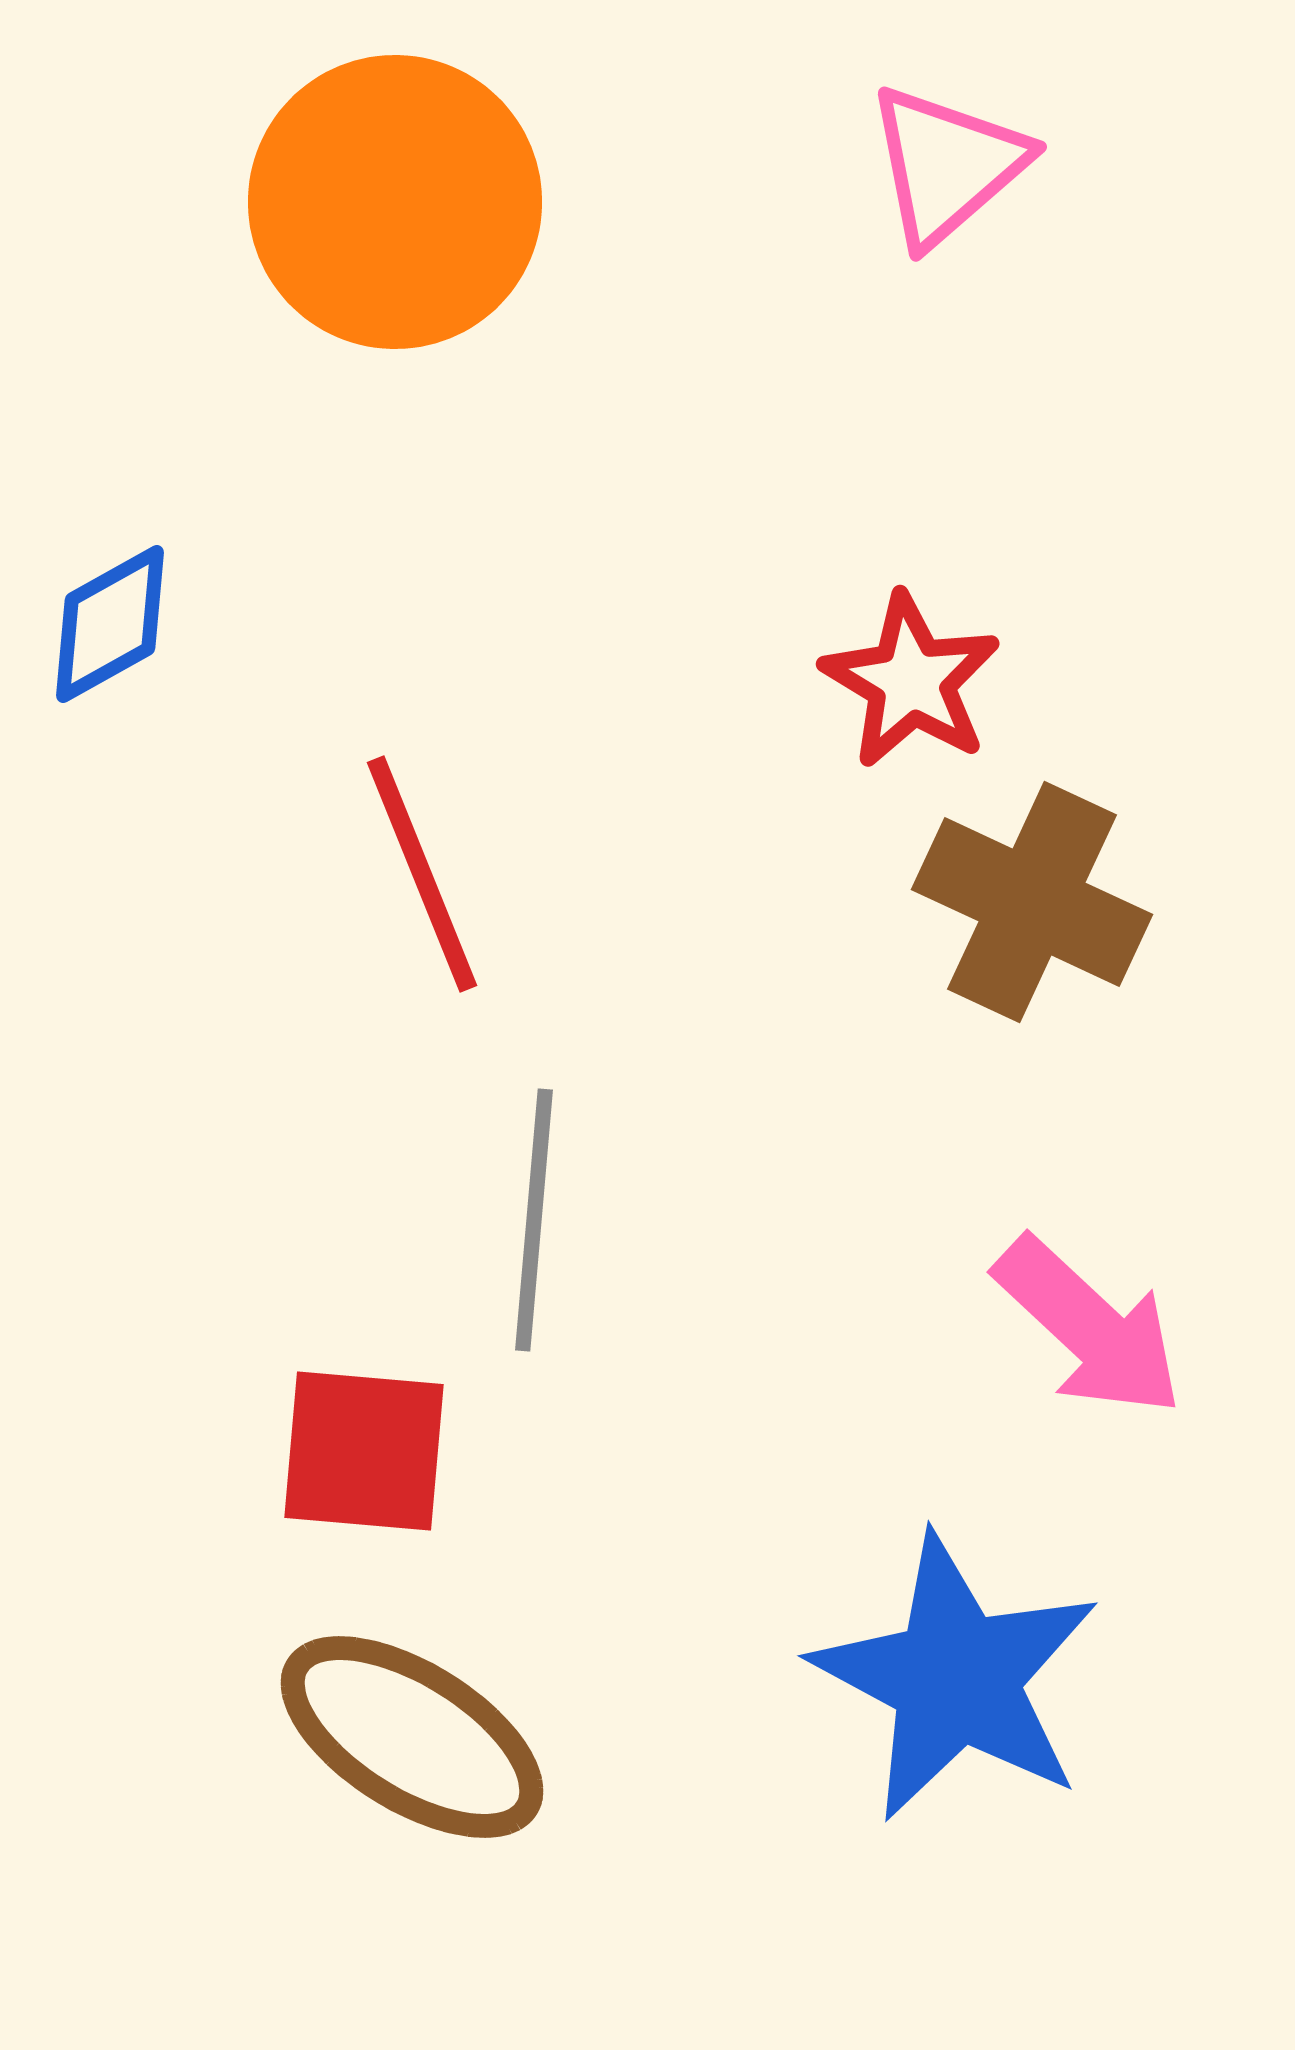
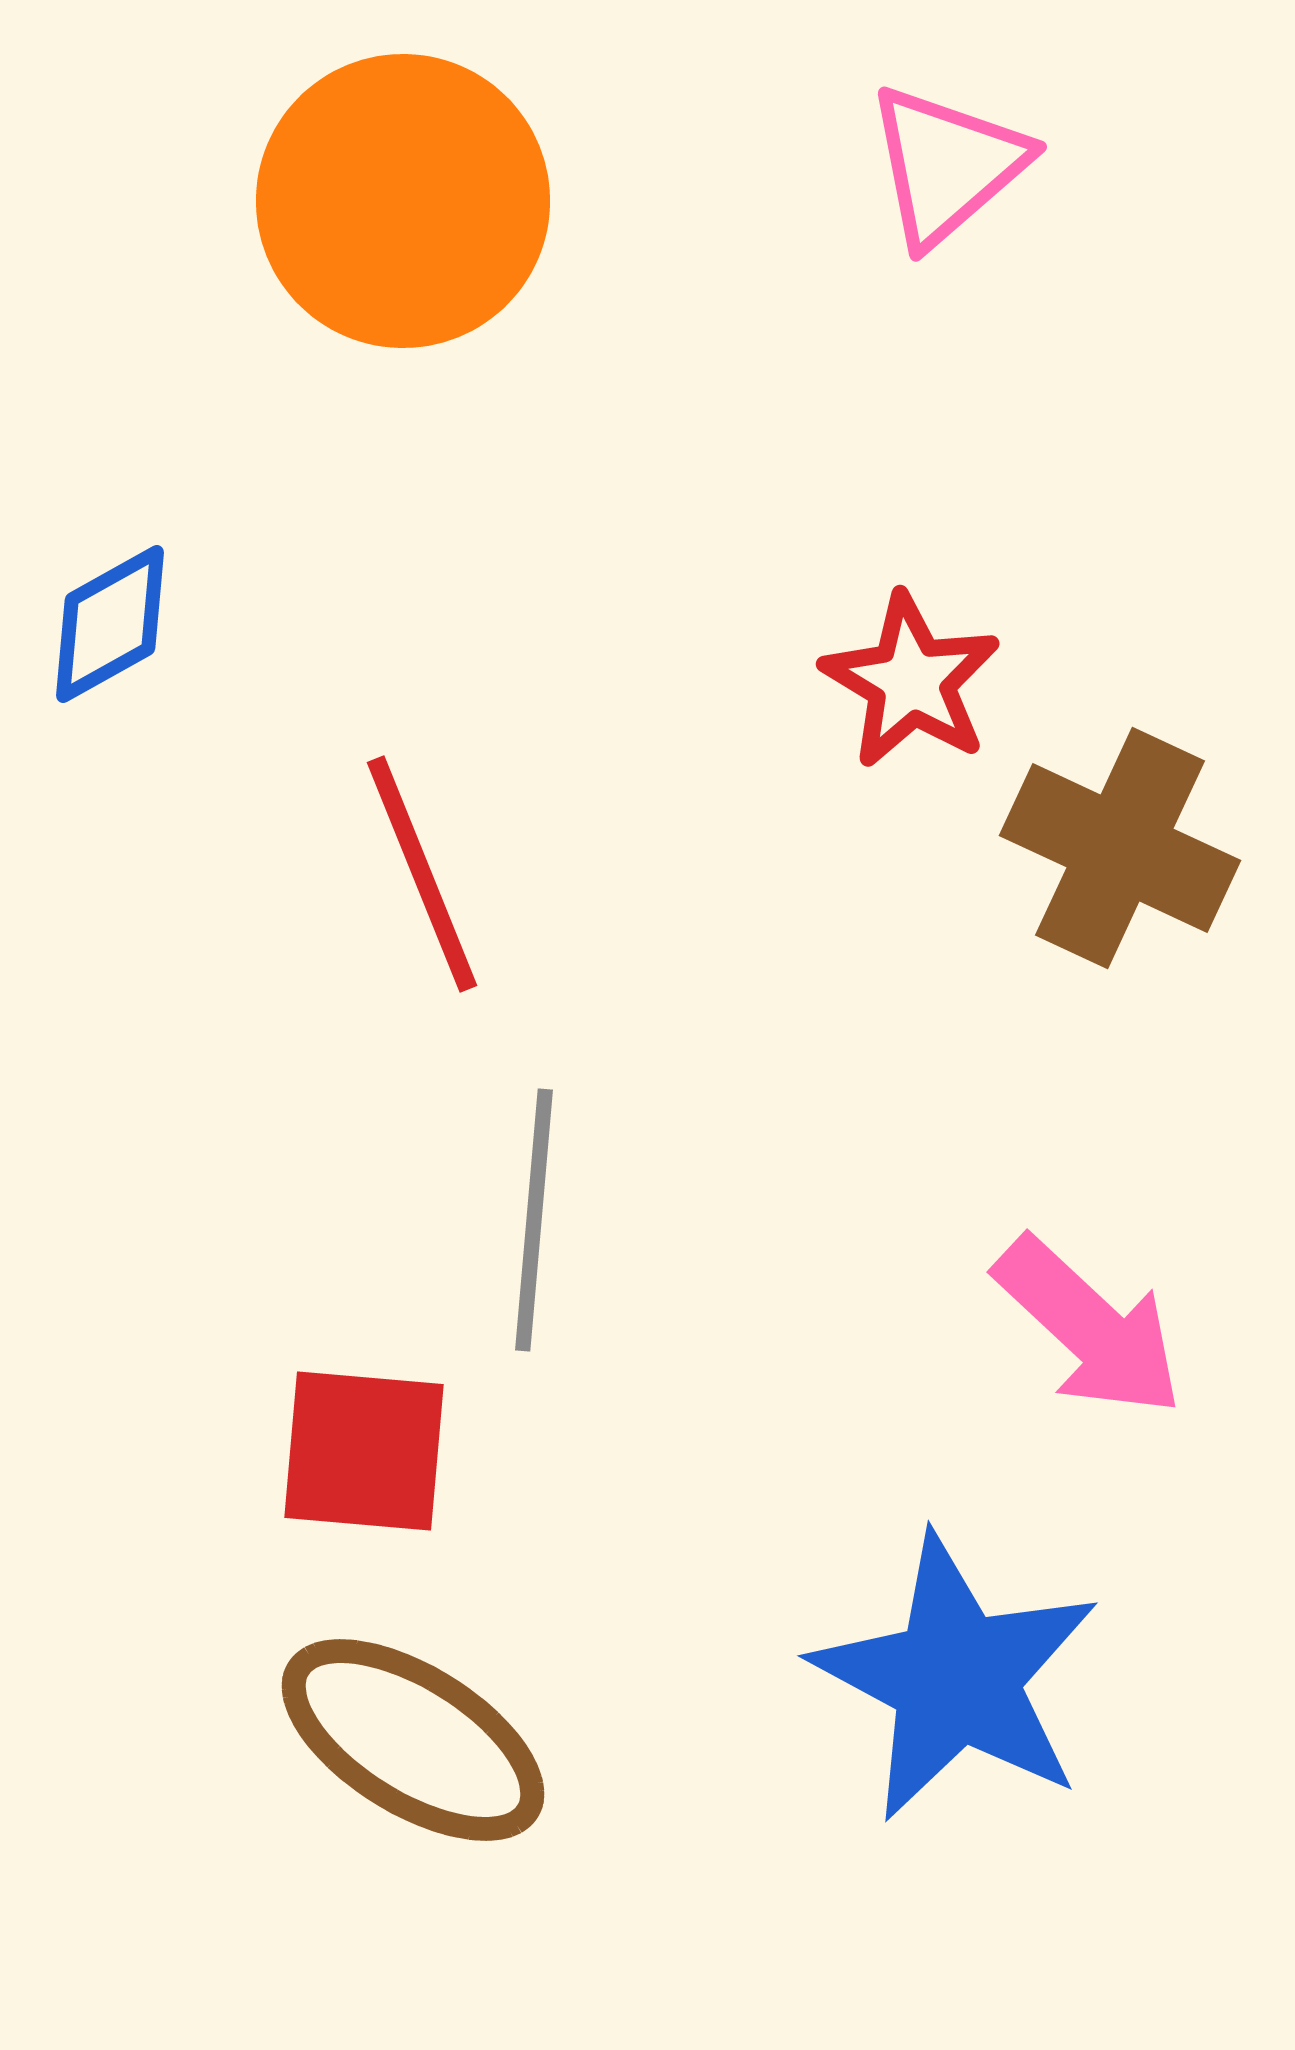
orange circle: moved 8 px right, 1 px up
brown cross: moved 88 px right, 54 px up
brown ellipse: moved 1 px right, 3 px down
